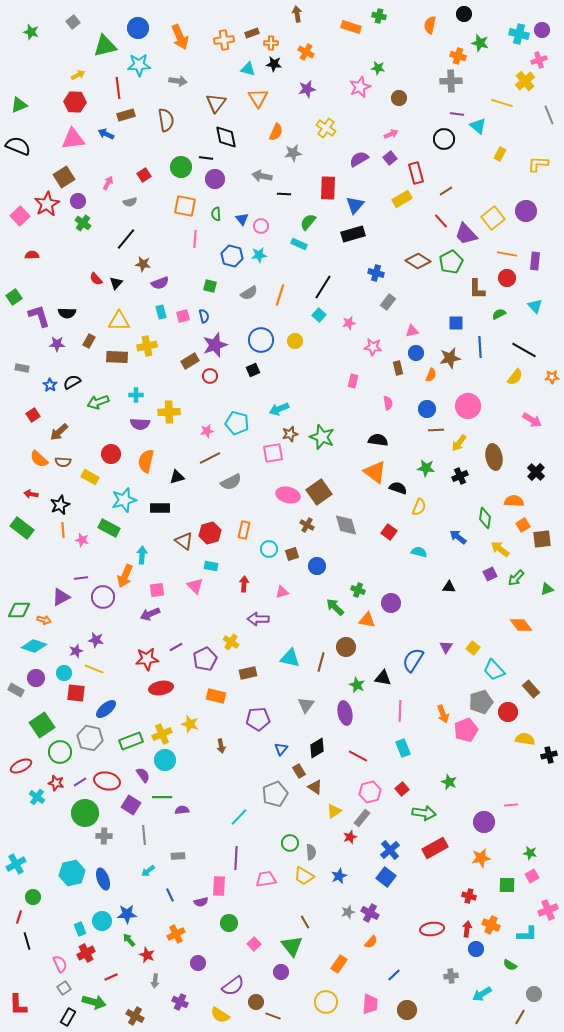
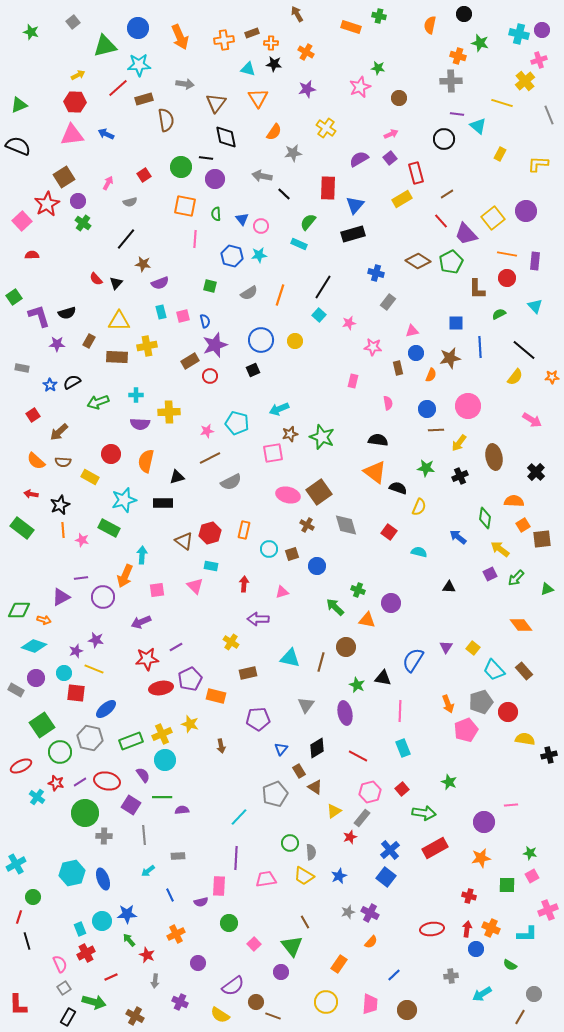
brown arrow at (297, 14): rotated 21 degrees counterclockwise
gray arrow at (178, 81): moved 7 px right, 3 px down
red line at (118, 88): rotated 55 degrees clockwise
brown rectangle at (126, 115): moved 18 px right, 16 px up
orange semicircle at (276, 132): moved 2 px left; rotated 12 degrees clockwise
pink triangle at (73, 139): moved 1 px left, 4 px up
brown line at (446, 191): moved 1 px right, 3 px down
black line at (284, 194): rotated 40 degrees clockwise
pink square at (20, 216): moved 2 px right, 5 px down
black semicircle at (67, 313): rotated 18 degrees counterclockwise
blue semicircle at (204, 316): moved 1 px right, 5 px down
black line at (524, 350): rotated 10 degrees clockwise
orange semicircle at (39, 459): moved 3 px left, 2 px down
black rectangle at (160, 508): moved 3 px right, 5 px up
purple arrow at (150, 614): moved 9 px left, 8 px down
purple pentagon at (205, 659): moved 15 px left, 20 px down
brown rectangle at (531, 689): moved 7 px left, 18 px up
orange arrow at (443, 714): moved 5 px right, 10 px up
orange cross at (491, 925): moved 3 px down
